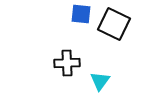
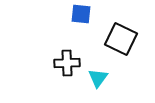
black square: moved 7 px right, 15 px down
cyan triangle: moved 2 px left, 3 px up
